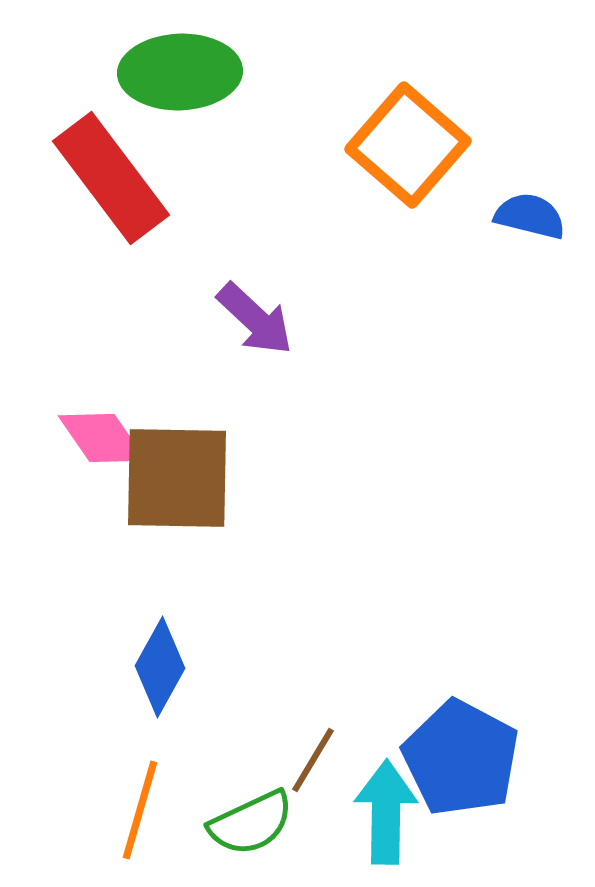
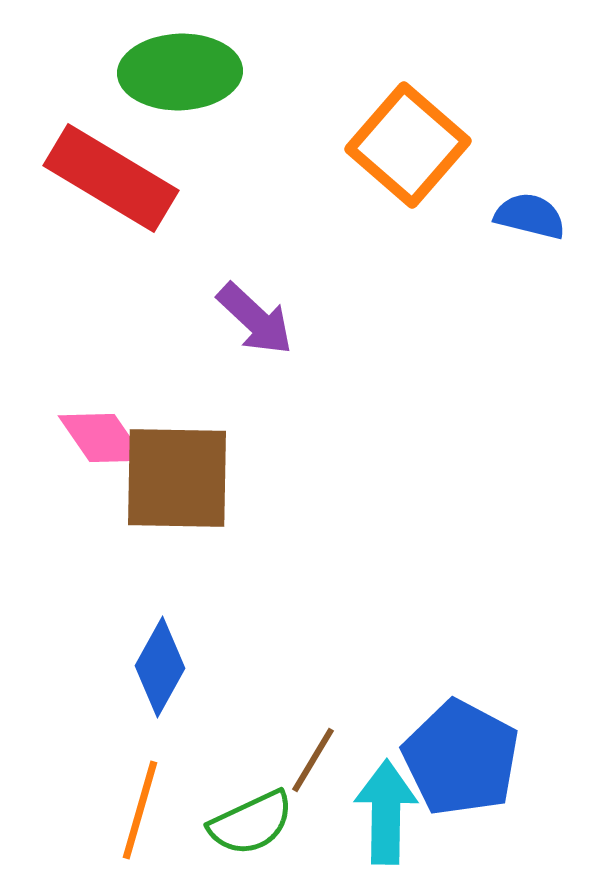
red rectangle: rotated 22 degrees counterclockwise
